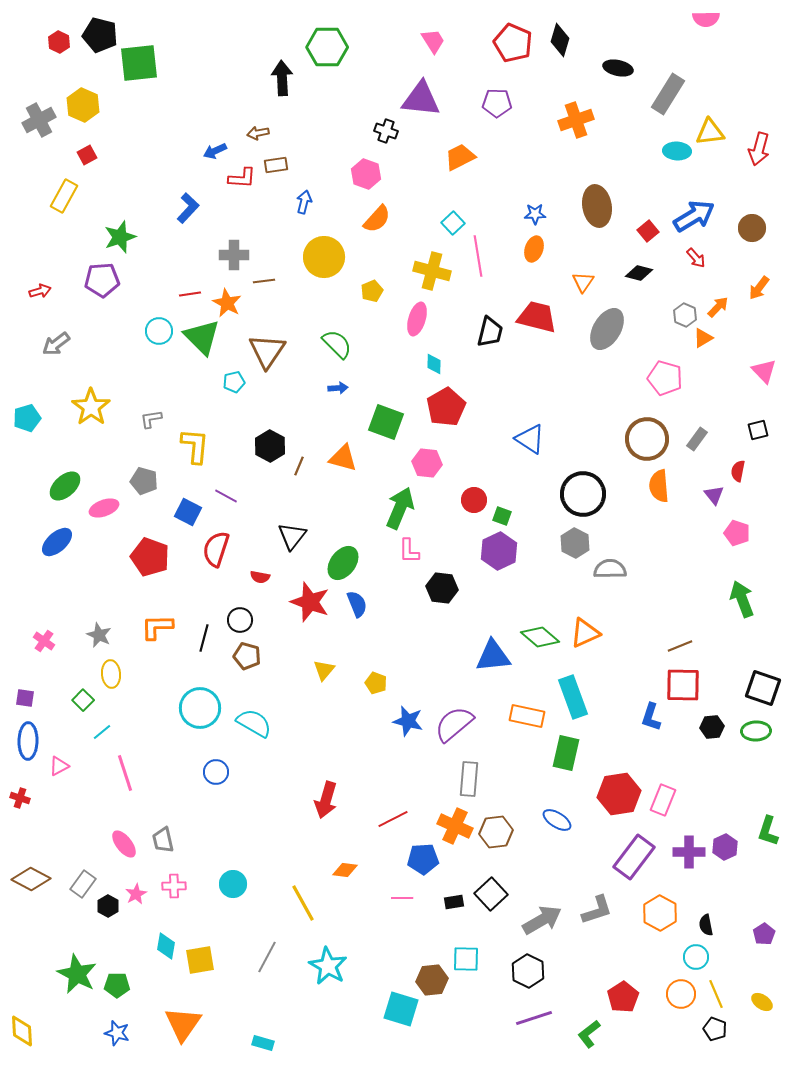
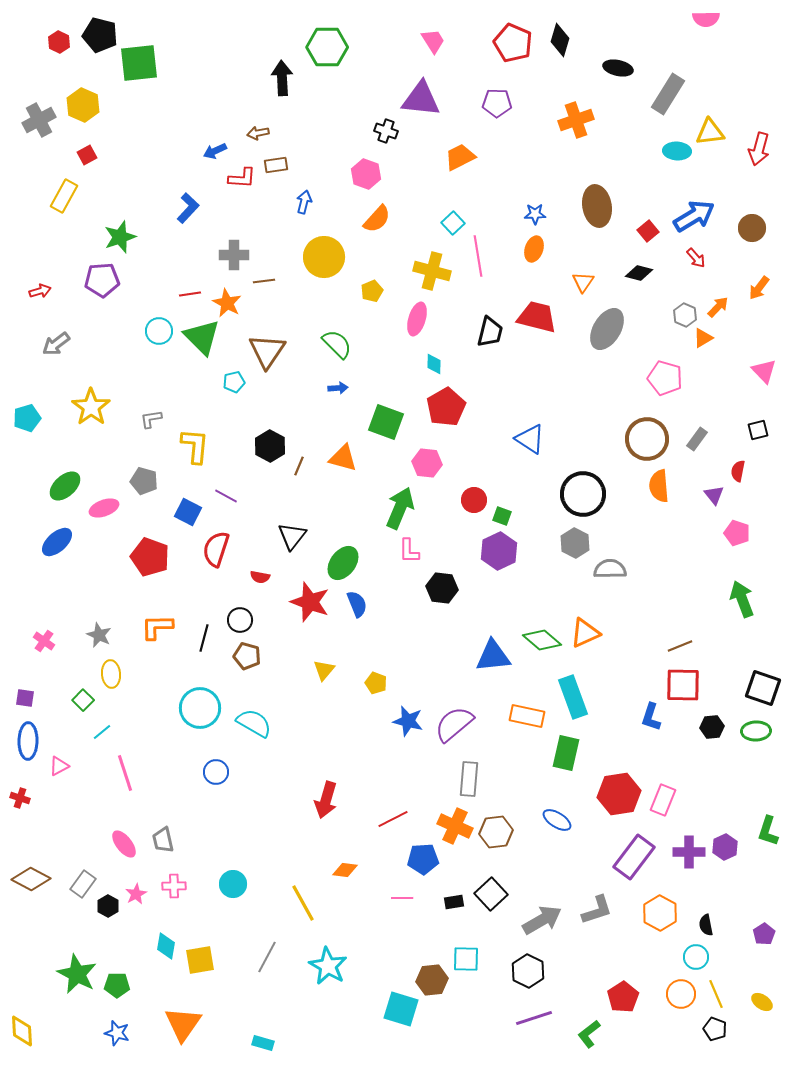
green diamond at (540, 637): moved 2 px right, 3 px down
